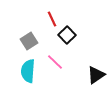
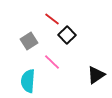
red line: rotated 28 degrees counterclockwise
pink line: moved 3 px left
cyan semicircle: moved 10 px down
